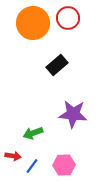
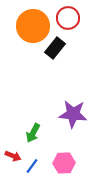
orange circle: moved 3 px down
black rectangle: moved 2 px left, 17 px up; rotated 10 degrees counterclockwise
green arrow: rotated 42 degrees counterclockwise
red arrow: rotated 14 degrees clockwise
pink hexagon: moved 2 px up
